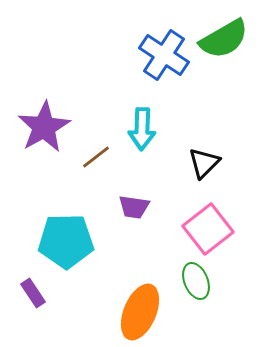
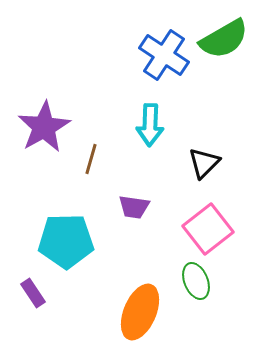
cyan arrow: moved 8 px right, 4 px up
brown line: moved 5 px left, 2 px down; rotated 36 degrees counterclockwise
